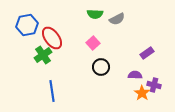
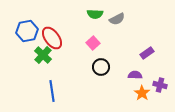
blue hexagon: moved 6 px down
green cross: rotated 12 degrees counterclockwise
purple cross: moved 6 px right
